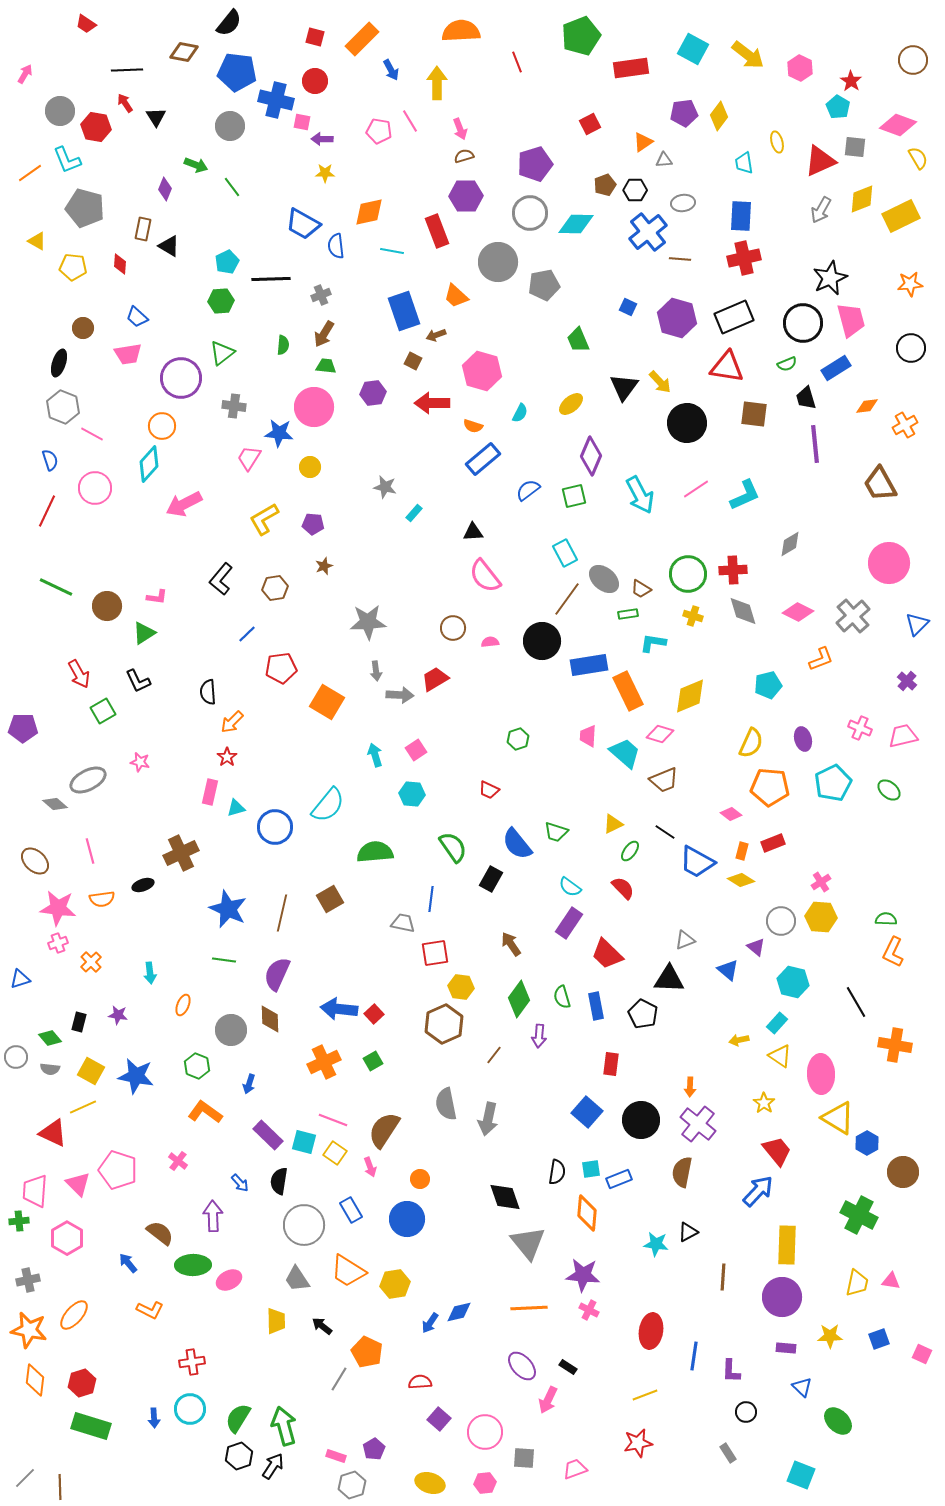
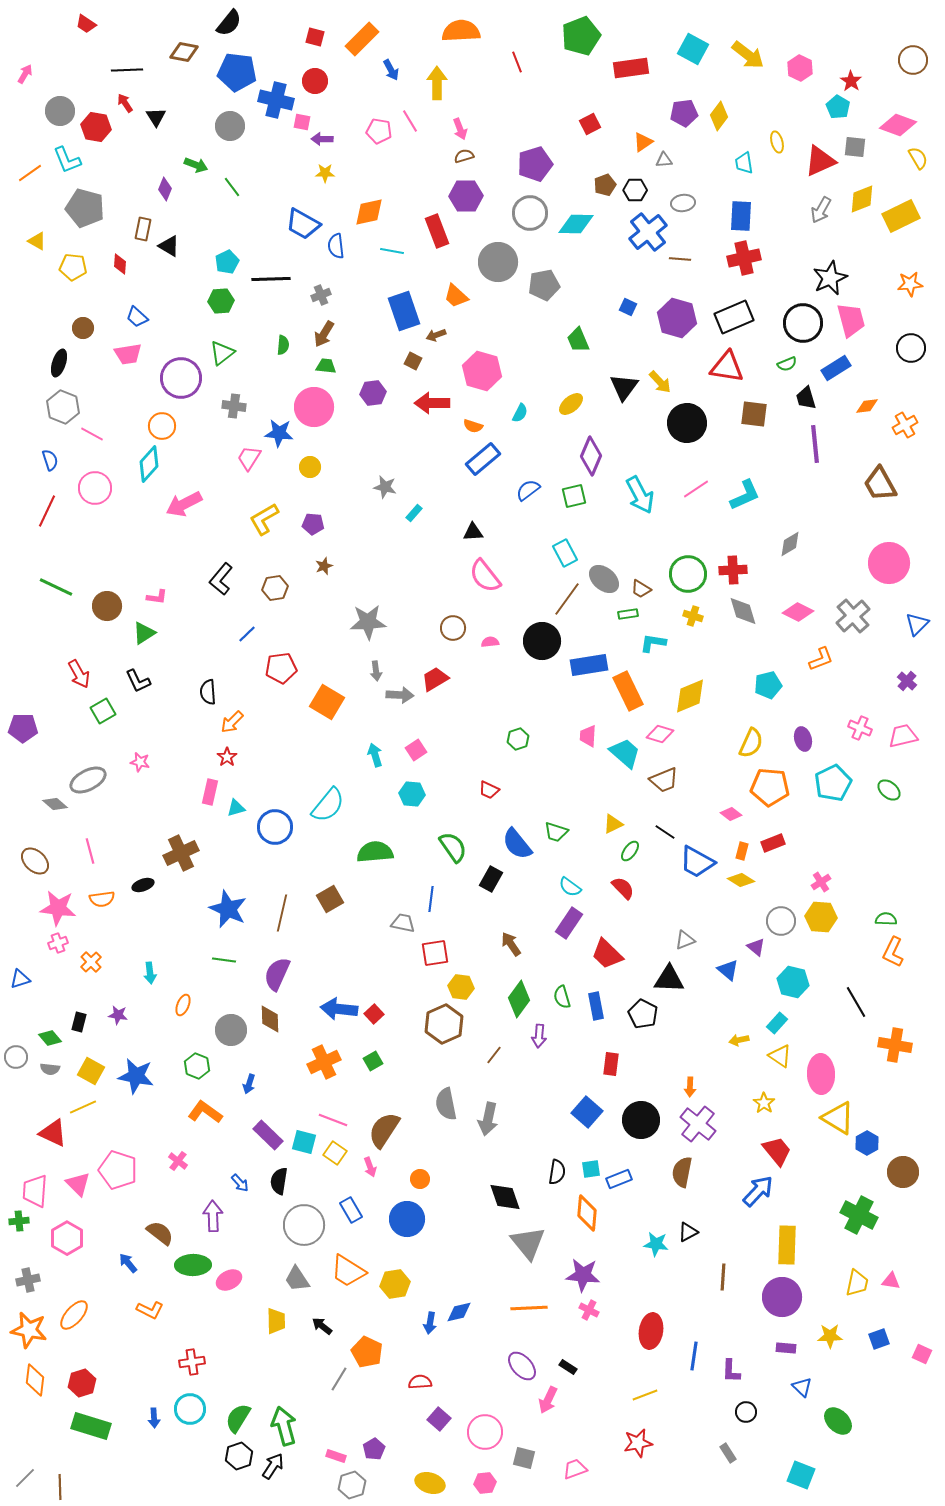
blue arrow at (430, 1323): rotated 25 degrees counterclockwise
gray square at (524, 1458): rotated 10 degrees clockwise
